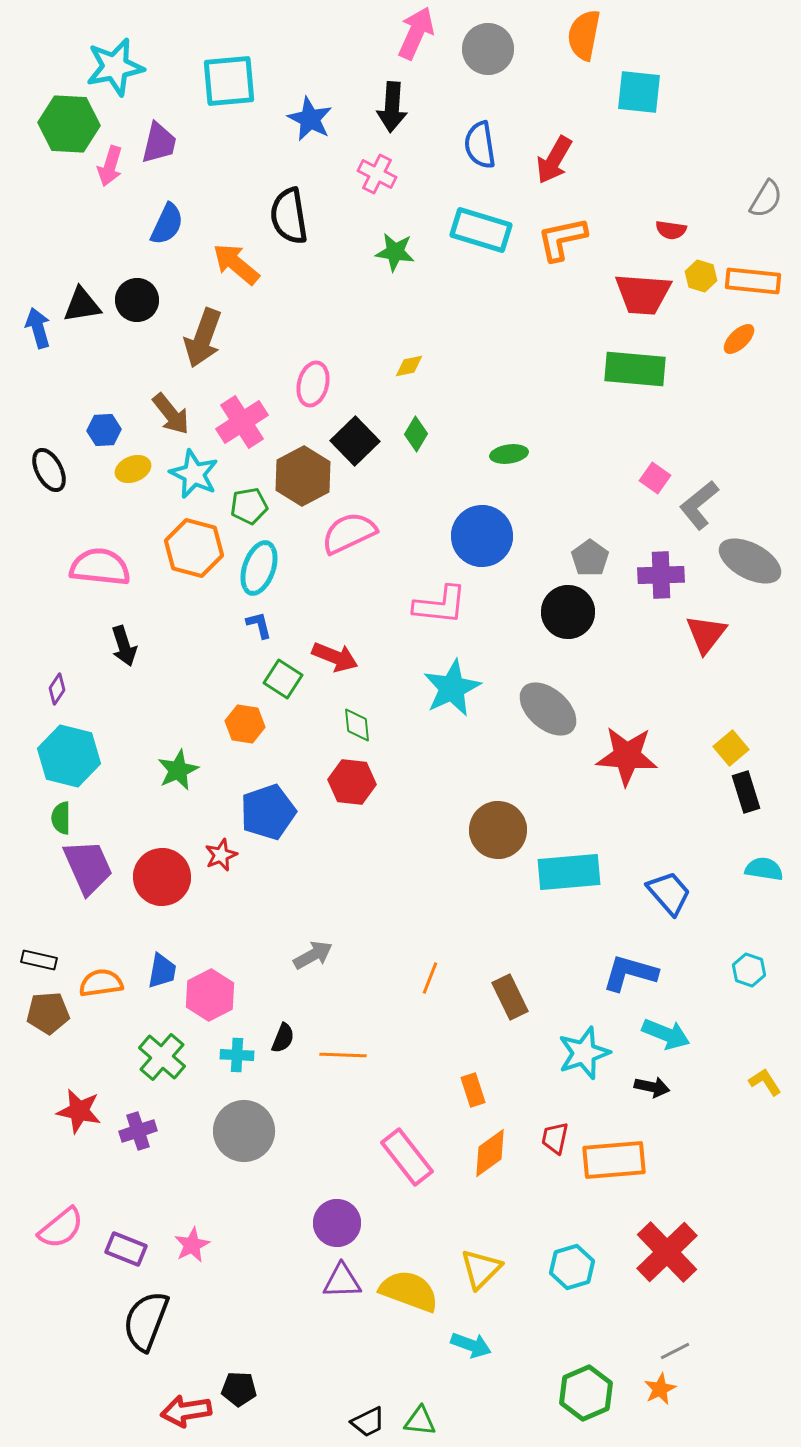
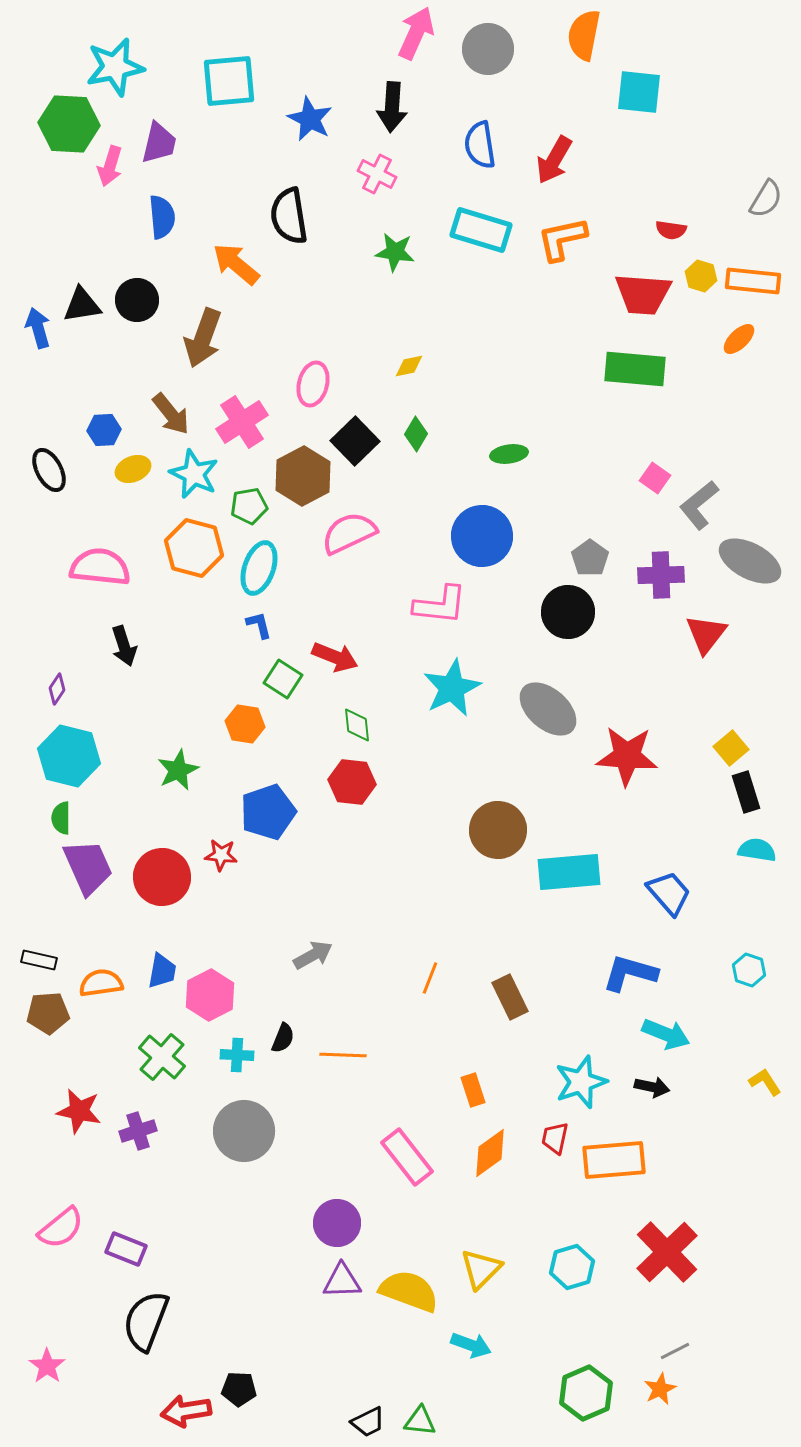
blue semicircle at (167, 224): moved 5 px left, 7 px up; rotated 30 degrees counterclockwise
red star at (221, 855): rotated 28 degrees clockwise
cyan semicircle at (764, 869): moved 7 px left, 19 px up
cyan star at (584, 1053): moved 3 px left, 29 px down
pink star at (192, 1245): moved 145 px left, 121 px down; rotated 9 degrees counterclockwise
